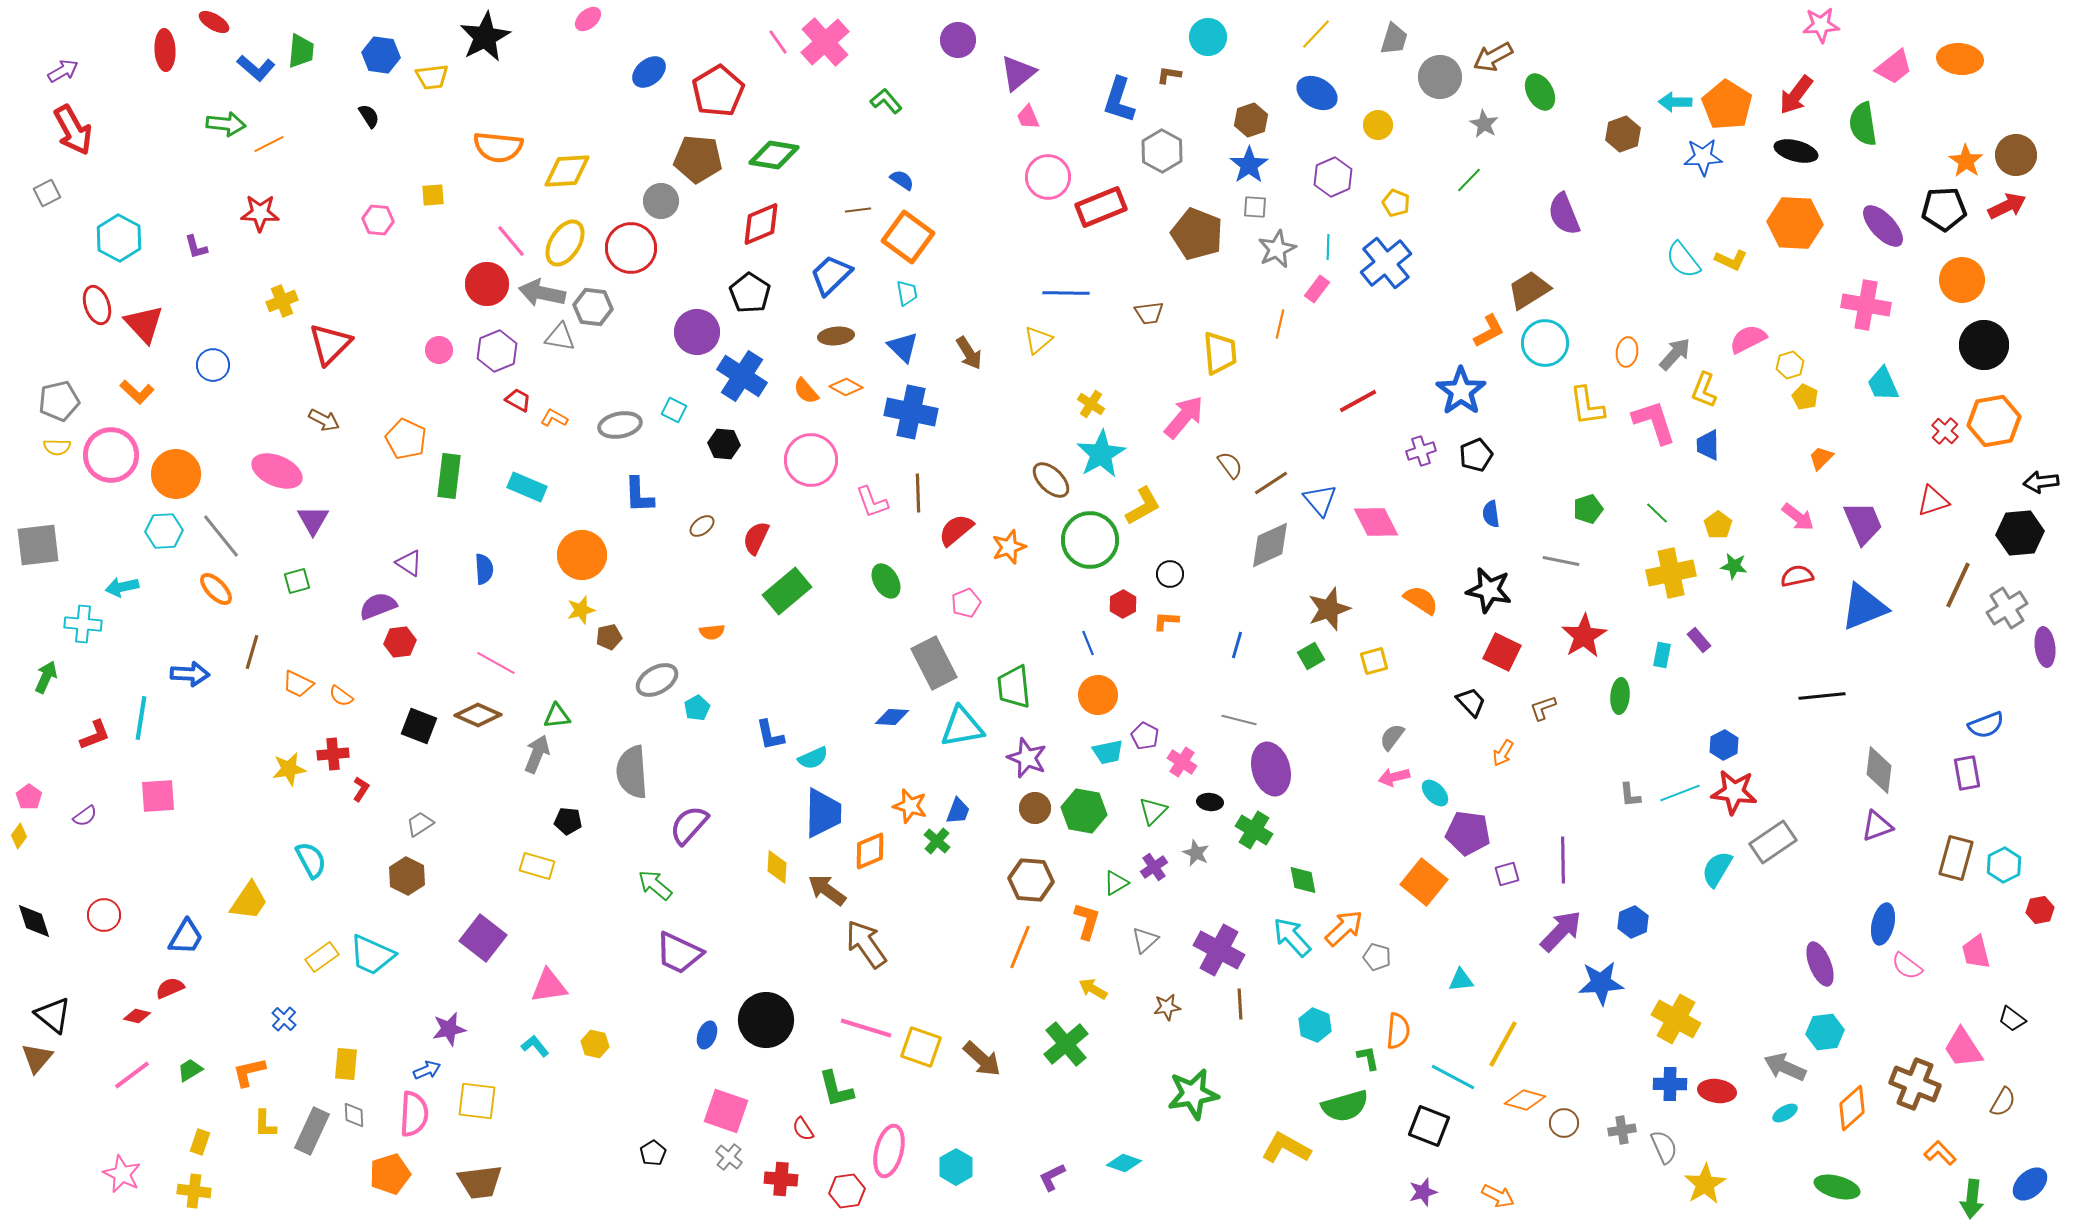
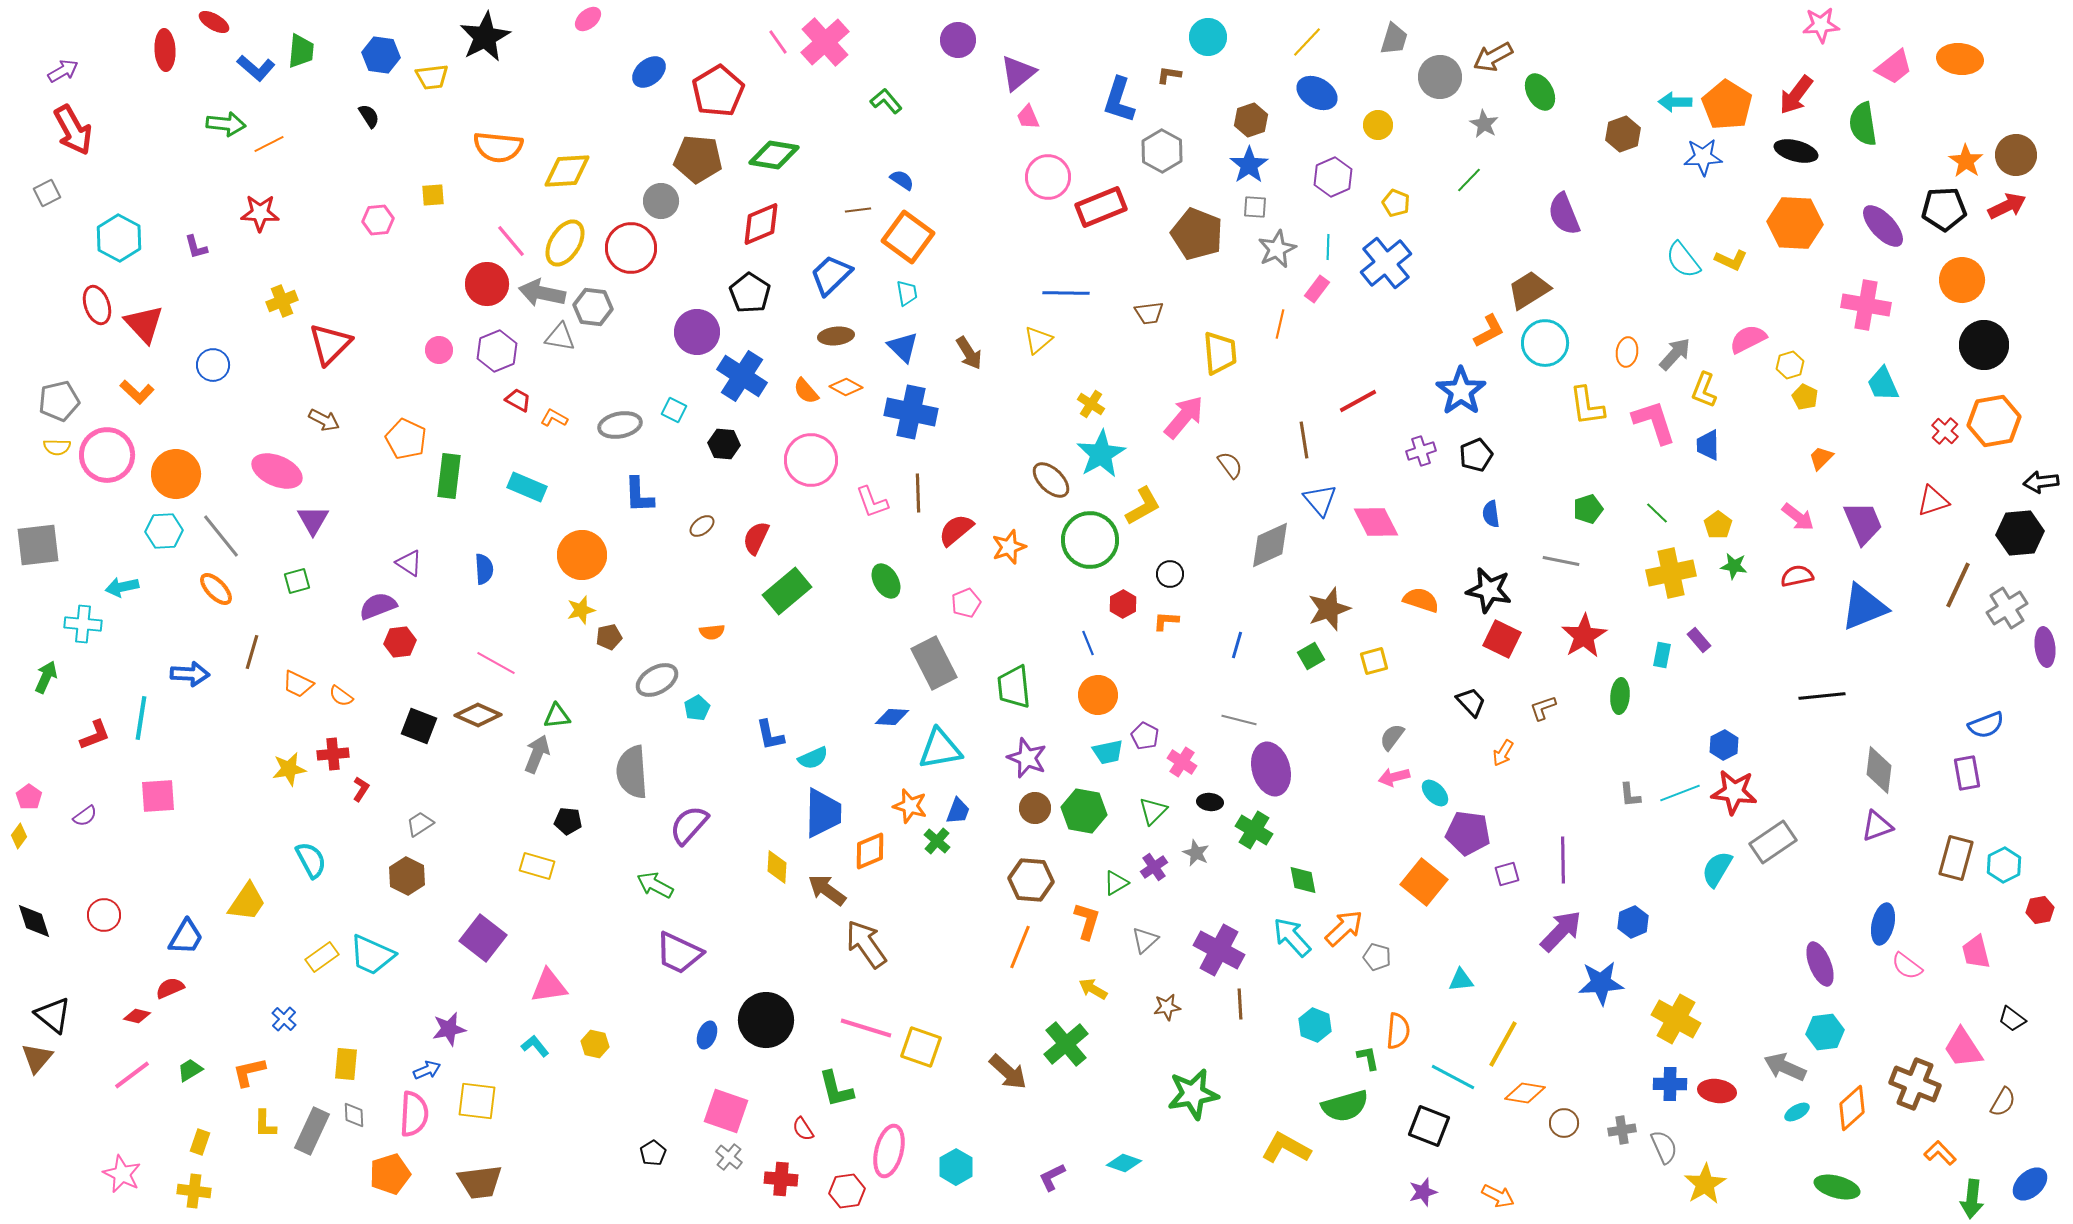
yellow line at (1316, 34): moved 9 px left, 8 px down
pink hexagon at (378, 220): rotated 12 degrees counterclockwise
pink circle at (111, 455): moved 4 px left
brown line at (1271, 483): moved 33 px right, 43 px up; rotated 66 degrees counterclockwise
orange semicircle at (1421, 600): rotated 15 degrees counterclockwise
red square at (1502, 652): moved 13 px up
cyan triangle at (962, 727): moved 22 px left, 22 px down
green arrow at (655, 885): rotated 12 degrees counterclockwise
yellow trapezoid at (249, 901): moved 2 px left, 1 px down
brown arrow at (982, 1059): moved 26 px right, 13 px down
orange diamond at (1525, 1100): moved 7 px up; rotated 6 degrees counterclockwise
cyan ellipse at (1785, 1113): moved 12 px right, 1 px up
